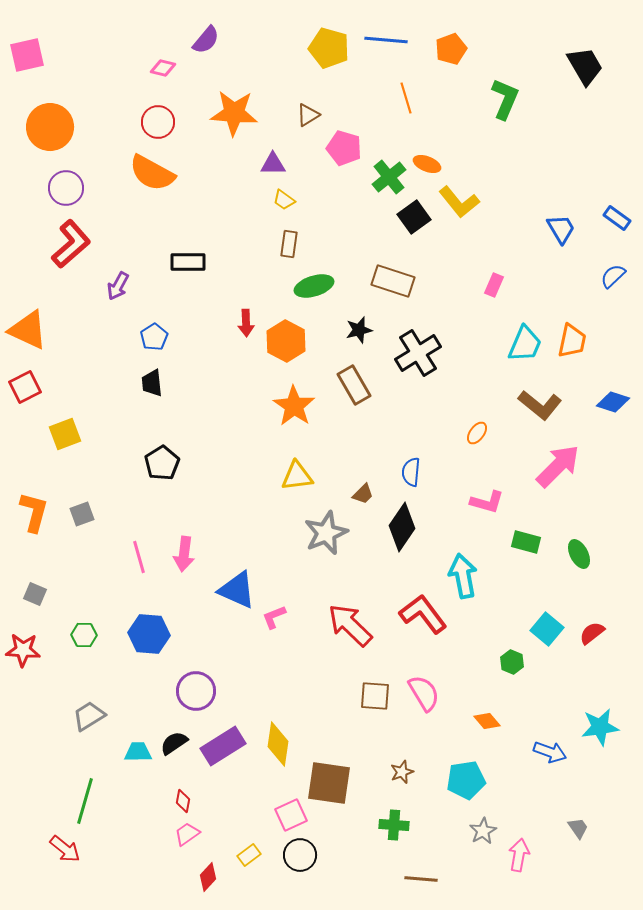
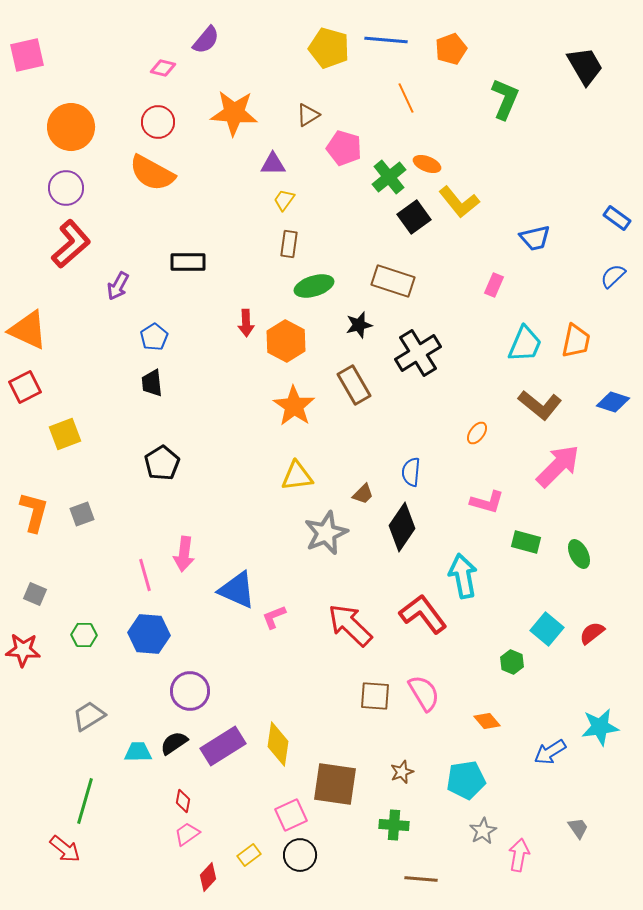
orange line at (406, 98): rotated 8 degrees counterclockwise
orange circle at (50, 127): moved 21 px right
yellow trapezoid at (284, 200): rotated 90 degrees clockwise
blue trapezoid at (561, 229): moved 26 px left, 9 px down; rotated 108 degrees clockwise
black star at (359, 330): moved 5 px up
orange trapezoid at (572, 341): moved 4 px right
pink line at (139, 557): moved 6 px right, 18 px down
purple circle at (196, 691): moved 6 px left
blue arrow at (550, 752): rotated 128 degrees clockwise
brown square at (329, 783): moved 6 px right, 1 px down
